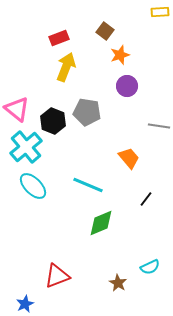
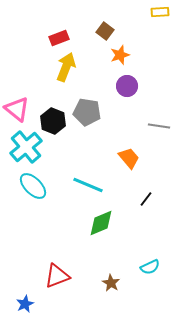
brown star: moved 7 px left
